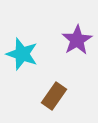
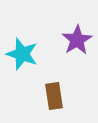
brown rectangle: rotated 44 degrees counterclockwise
